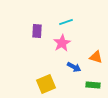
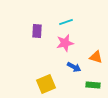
pink star: moved 3 px right; rotated 18 degrees clockwise
